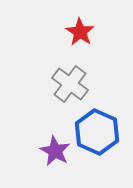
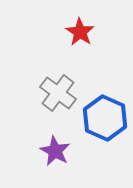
gray cross: moved 12 px left, 9 px down
blue hexagon: moved 8 px right, 14 px up
